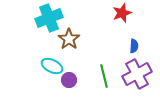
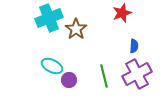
brown star: moved 7 px right, 10 px up
